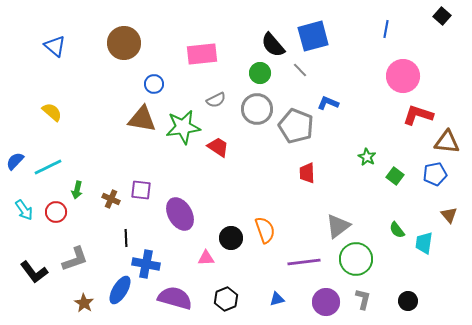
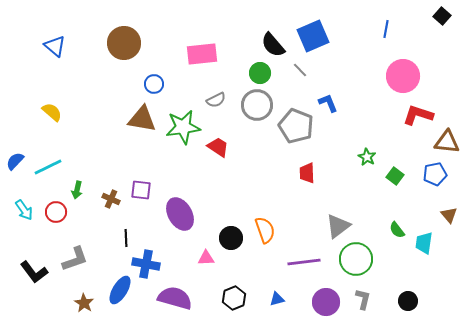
blue square at (313, 36): rotated 8 degrees counterclockwise
blue L-shape at (328, 103): rotated 45 degrees clockwise
gray circle at (257, 109): moved 4 px up
black hexagon at (226, 299): moved 8 px right, 1 px up
